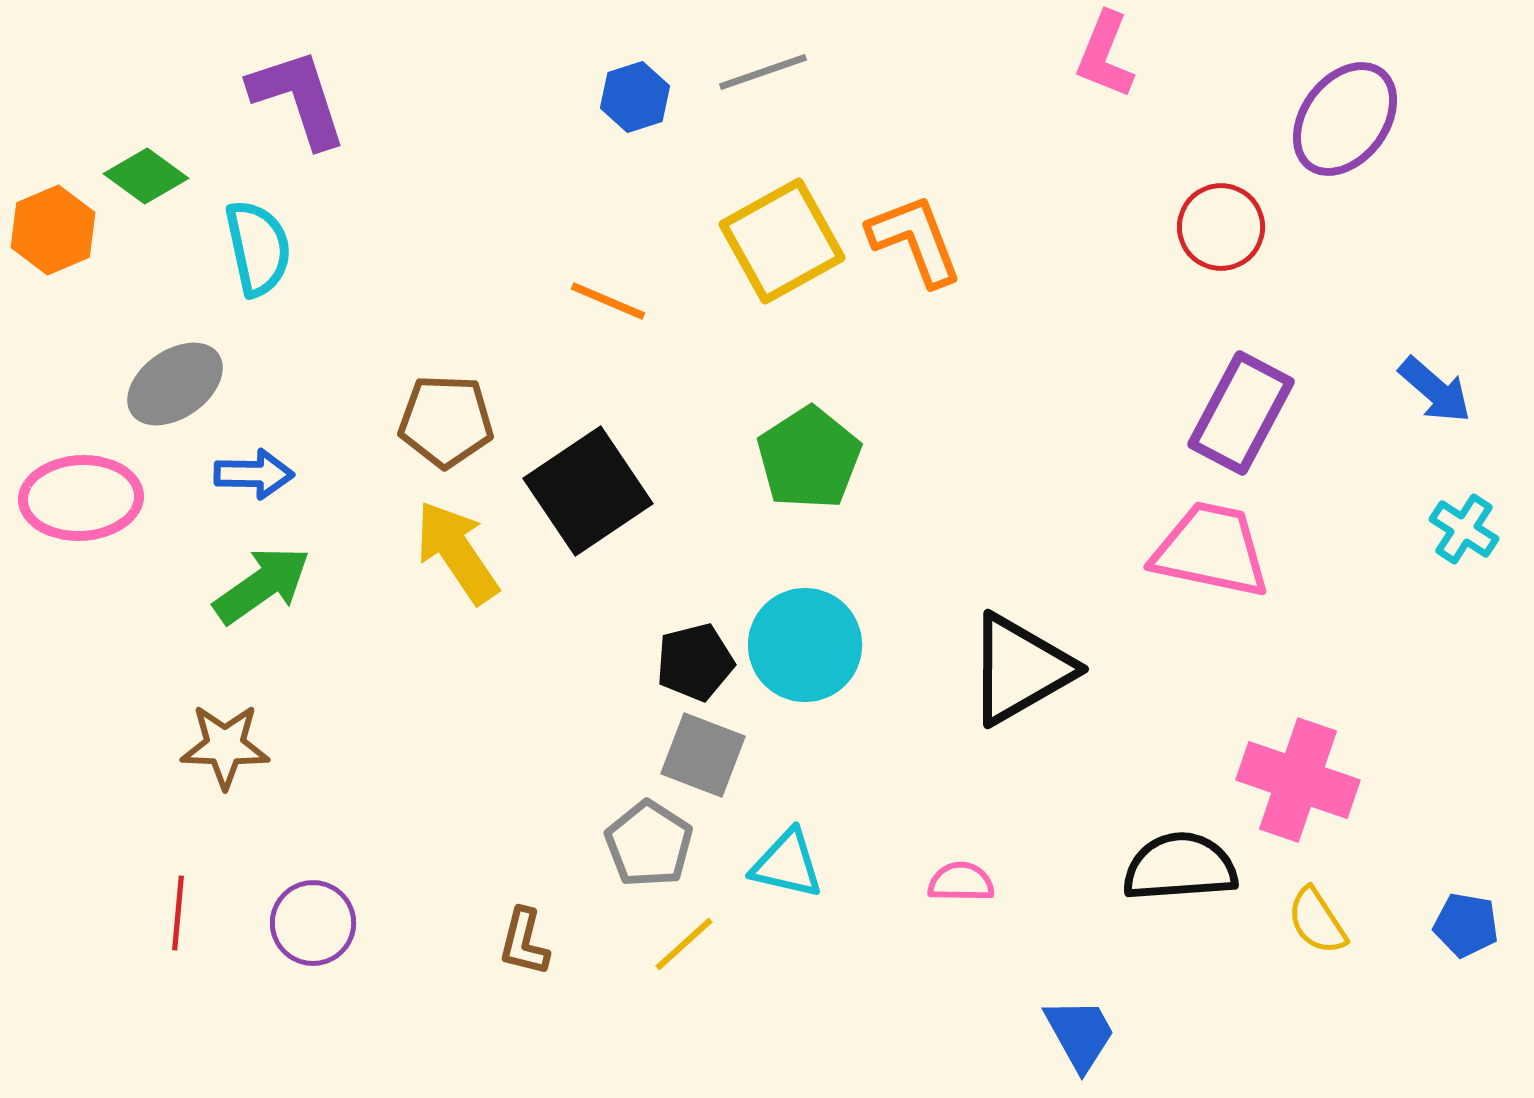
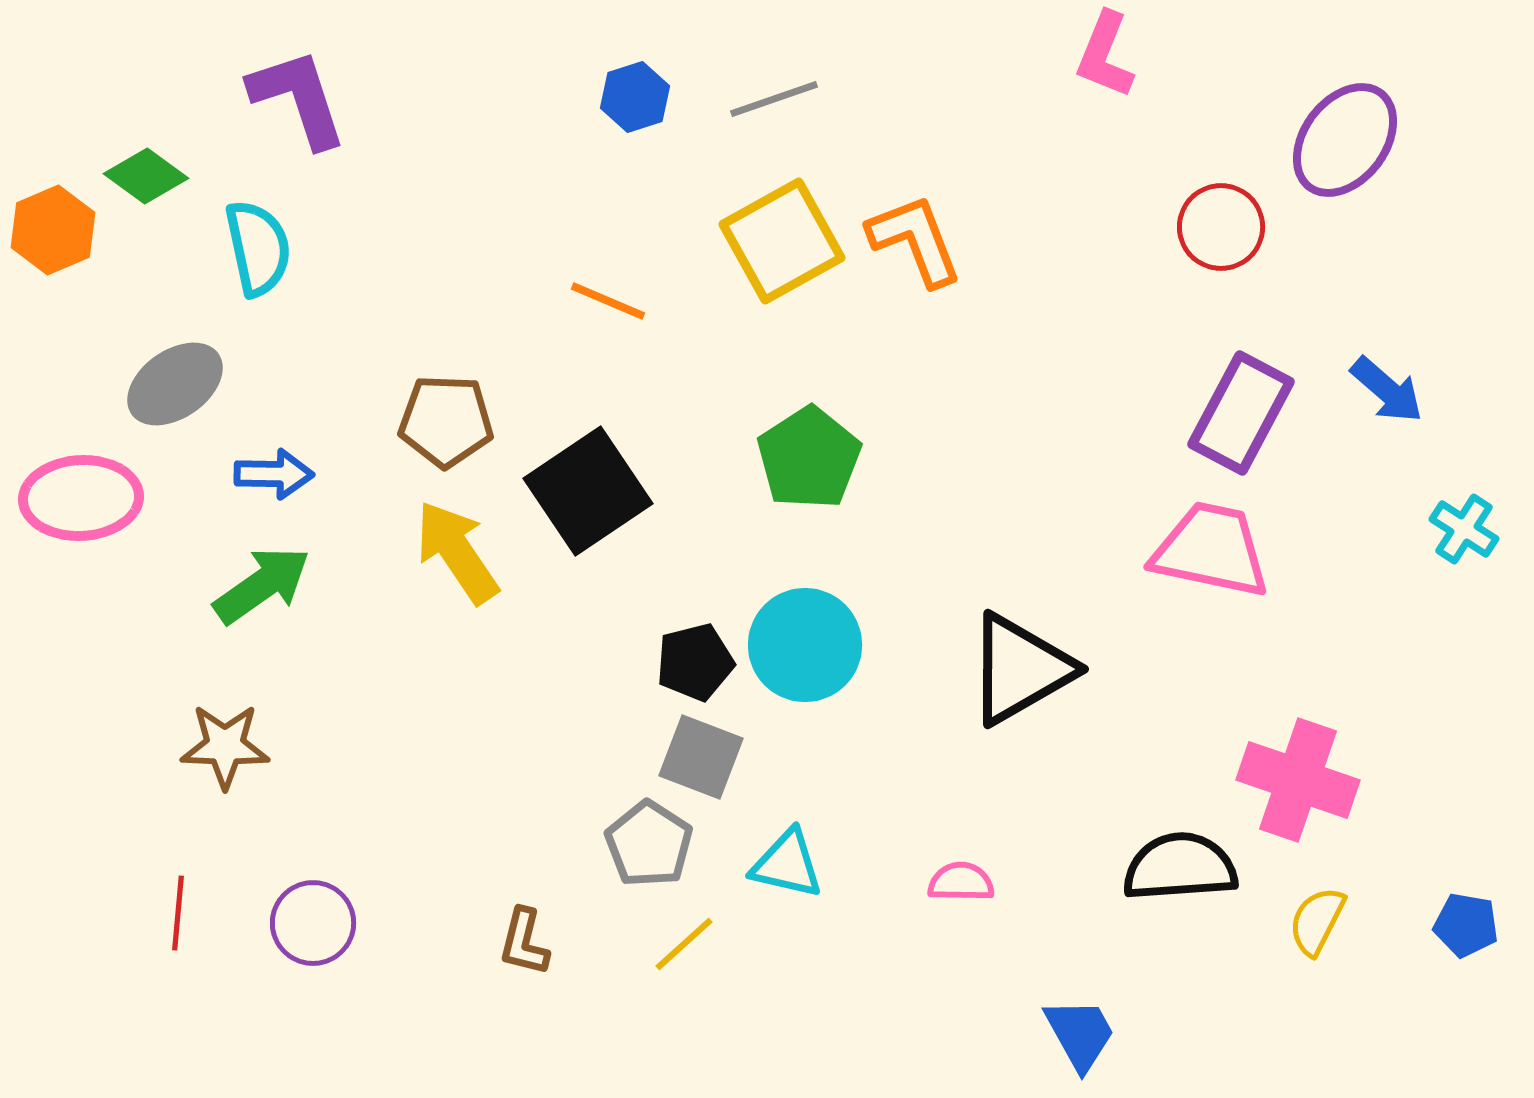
gray line at (763, 72): moved 11 px right, 27 px down
purple ellipse at (1345, 119): moved 21 px down
blue arrow at (1435, 390): moved 48 px left
blue arrow at (254, 474): moved 20 px right
gray square at (703, 755): moved 2 px left, 2 px down
yellow semicircle at (1317, 921): rotated 60 degrees clockwise
